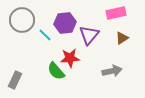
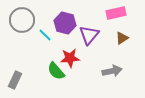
purple hexagon: rotated 20 degrees clockwise
